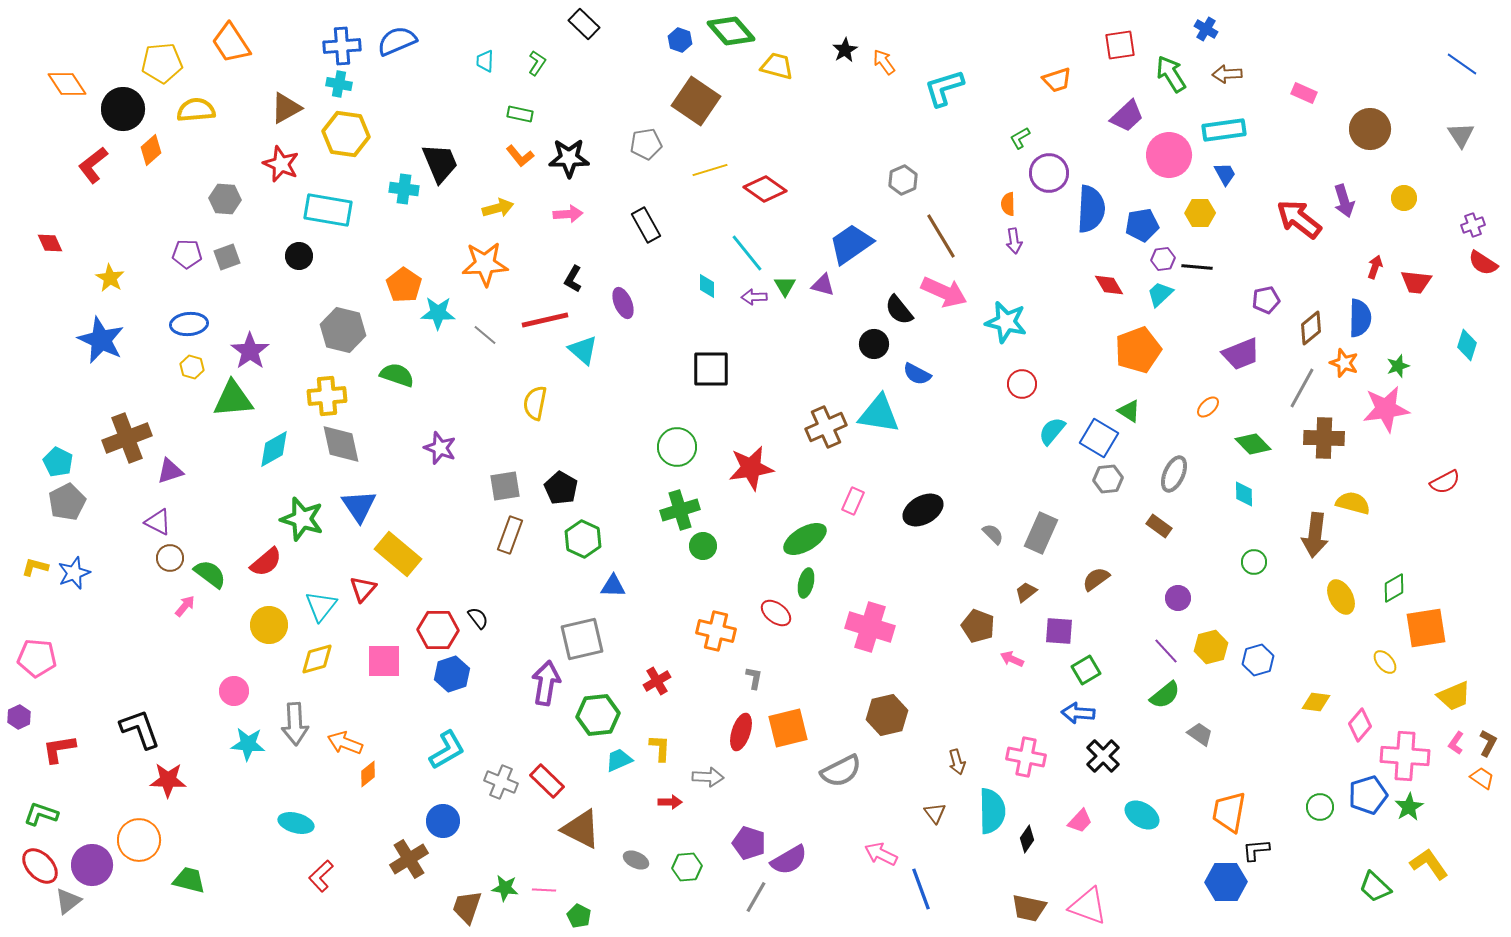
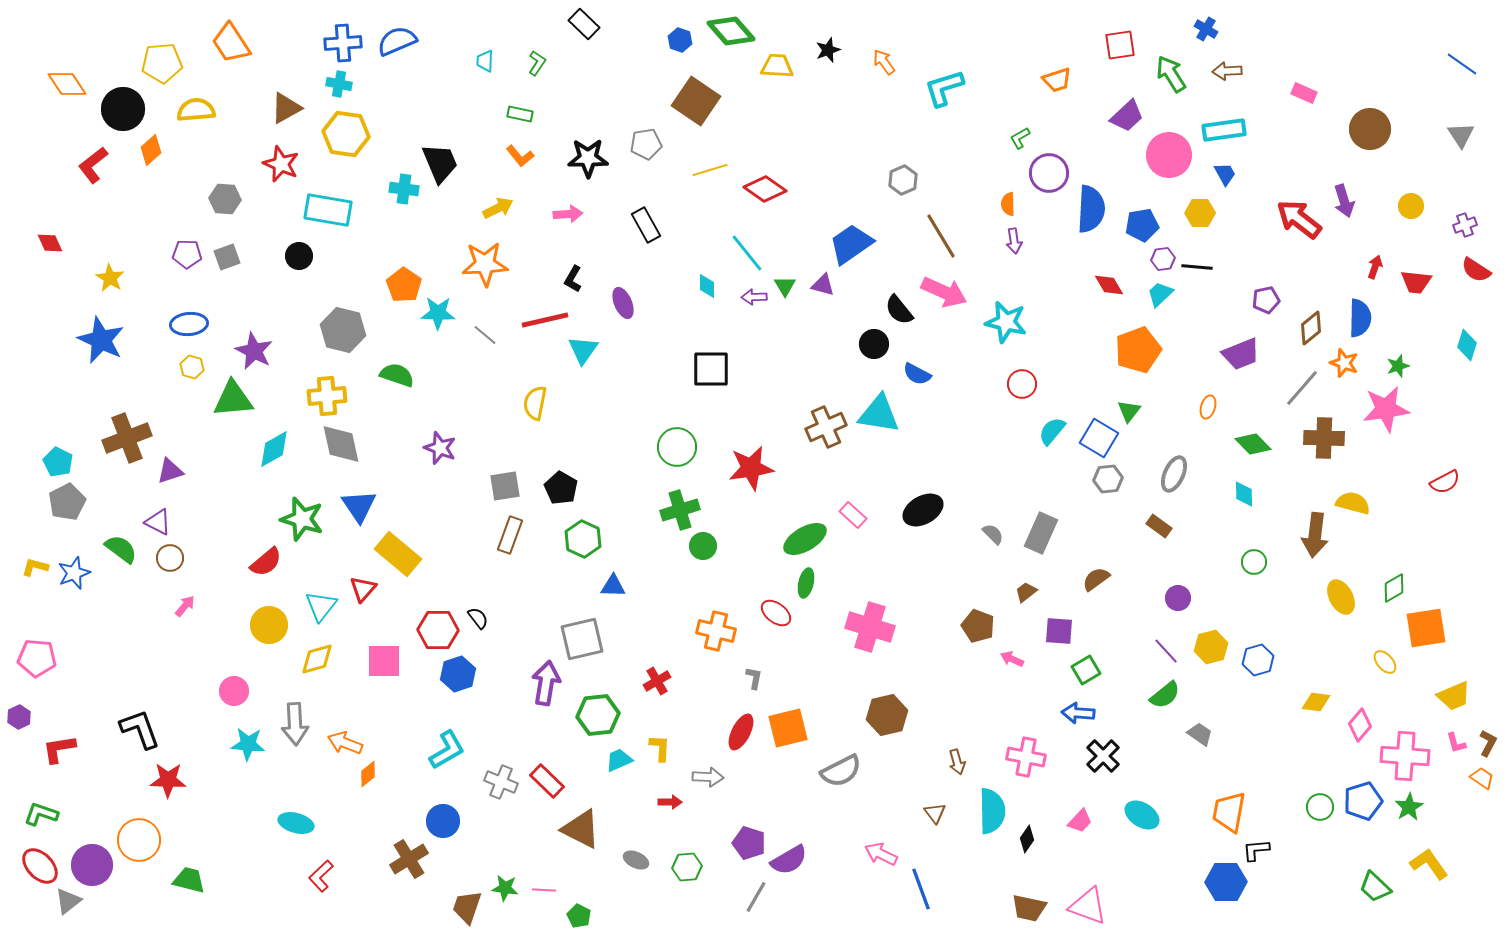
blue cross at (342, 46): moved 1 px right, 3 px up
black star at (845, 50): moved 17 px left; rotated 10 degrees clockwise
yellow trapezoid at (777, 66): rotated 12 degrees counterclockwise
brown arrow at (1227, 74): moved 3 px up
black star at (569, 158): moved 19 px right
yellow circle at (1404, 198): moved 7 px right, 8 px down
yellow arrow at (498, 208): rotated 12 degrees counterclockwise
purple cross at (1473, 225): moved 8 px left
red semicircle at (1483, 263): moved 7 px left, 7 px down
cyan triangle at (583, 350): rotated 24 degrees clockwise
purple star at (250, 351): moved 4 px right; rotated 9 degrees counterclockwise
gray line at (1302, 388): rotated 12 degrees clockwise
orange ellipse at (1208, 407): rotated 30 degrees counterclockwise
green triangle at (1129, 411): rotated 35 degrees clockwise
pink rectangle at (853, 501): moved 14 px down; rotated 72 degrees counterclockwise
green semicircle at (210, 574): moved 89 px left, 25 px up
blue hexagon at (452, 674): moved 6 px right
red ellipse at (741, 732): rotated 9 degrees clockwise
pink L-shape at (1456, 743): rotated 50 degrees counterclockwise
blue pentagon at (1368, 795): moved 5 px left, 6 px down
